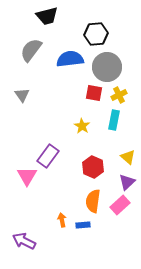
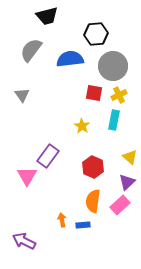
gray circle: moved 6 px right, 1 px up
yellow triangle: moved 2 px right
